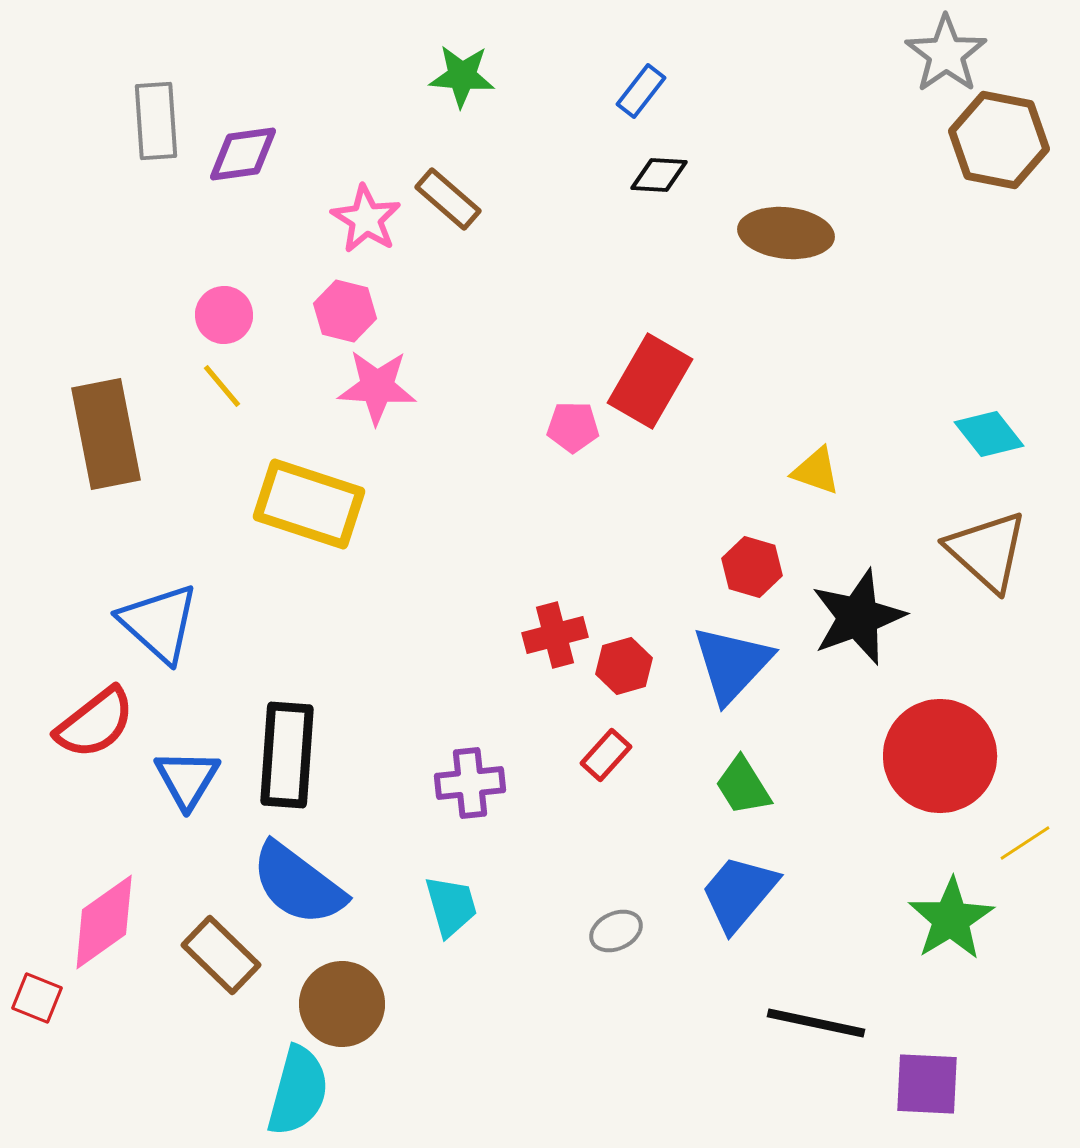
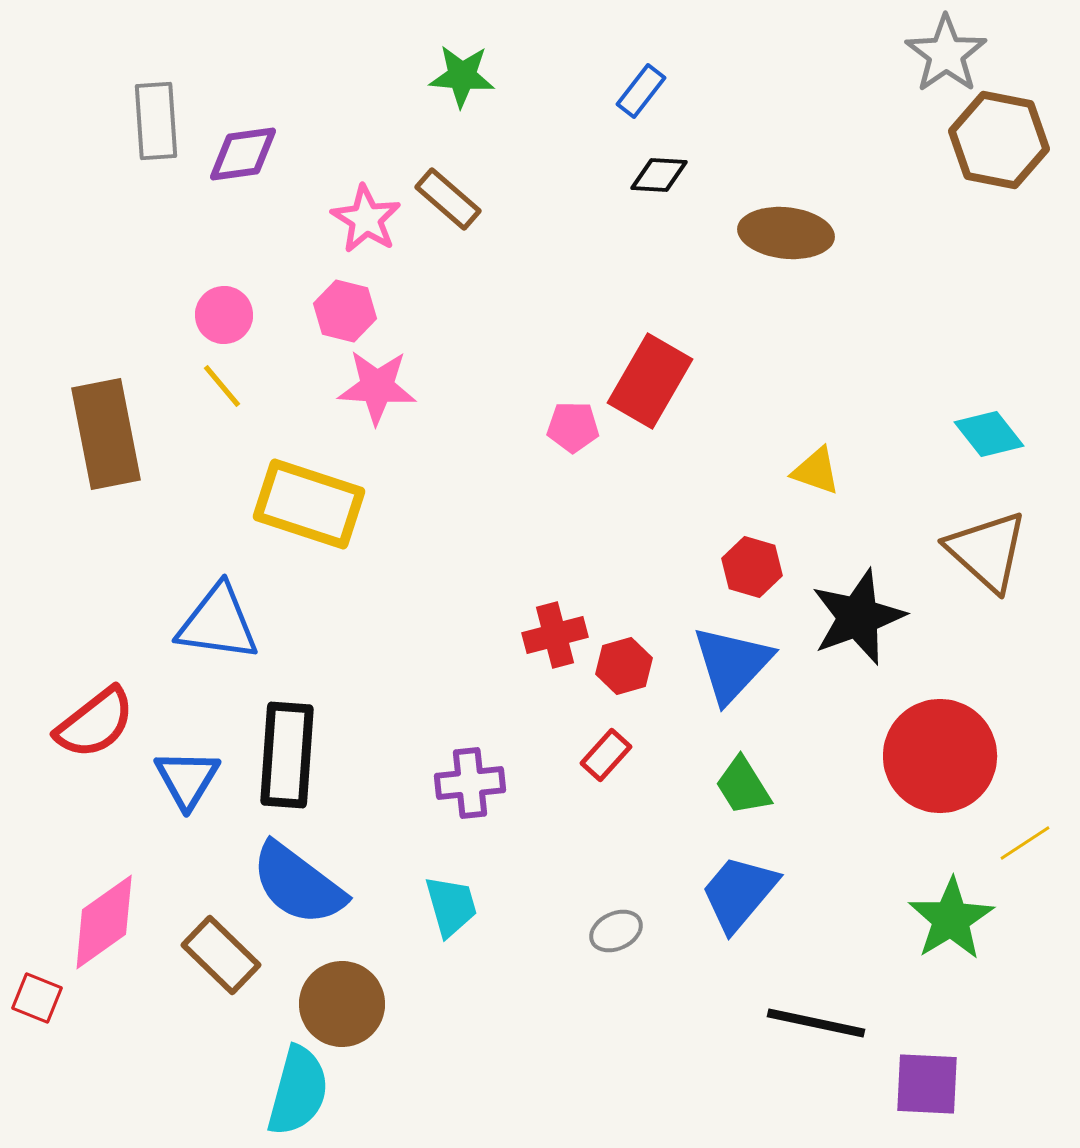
blue triangle at (159, 623): moved 59 px right; rotated 34 degrees counterclockwise
